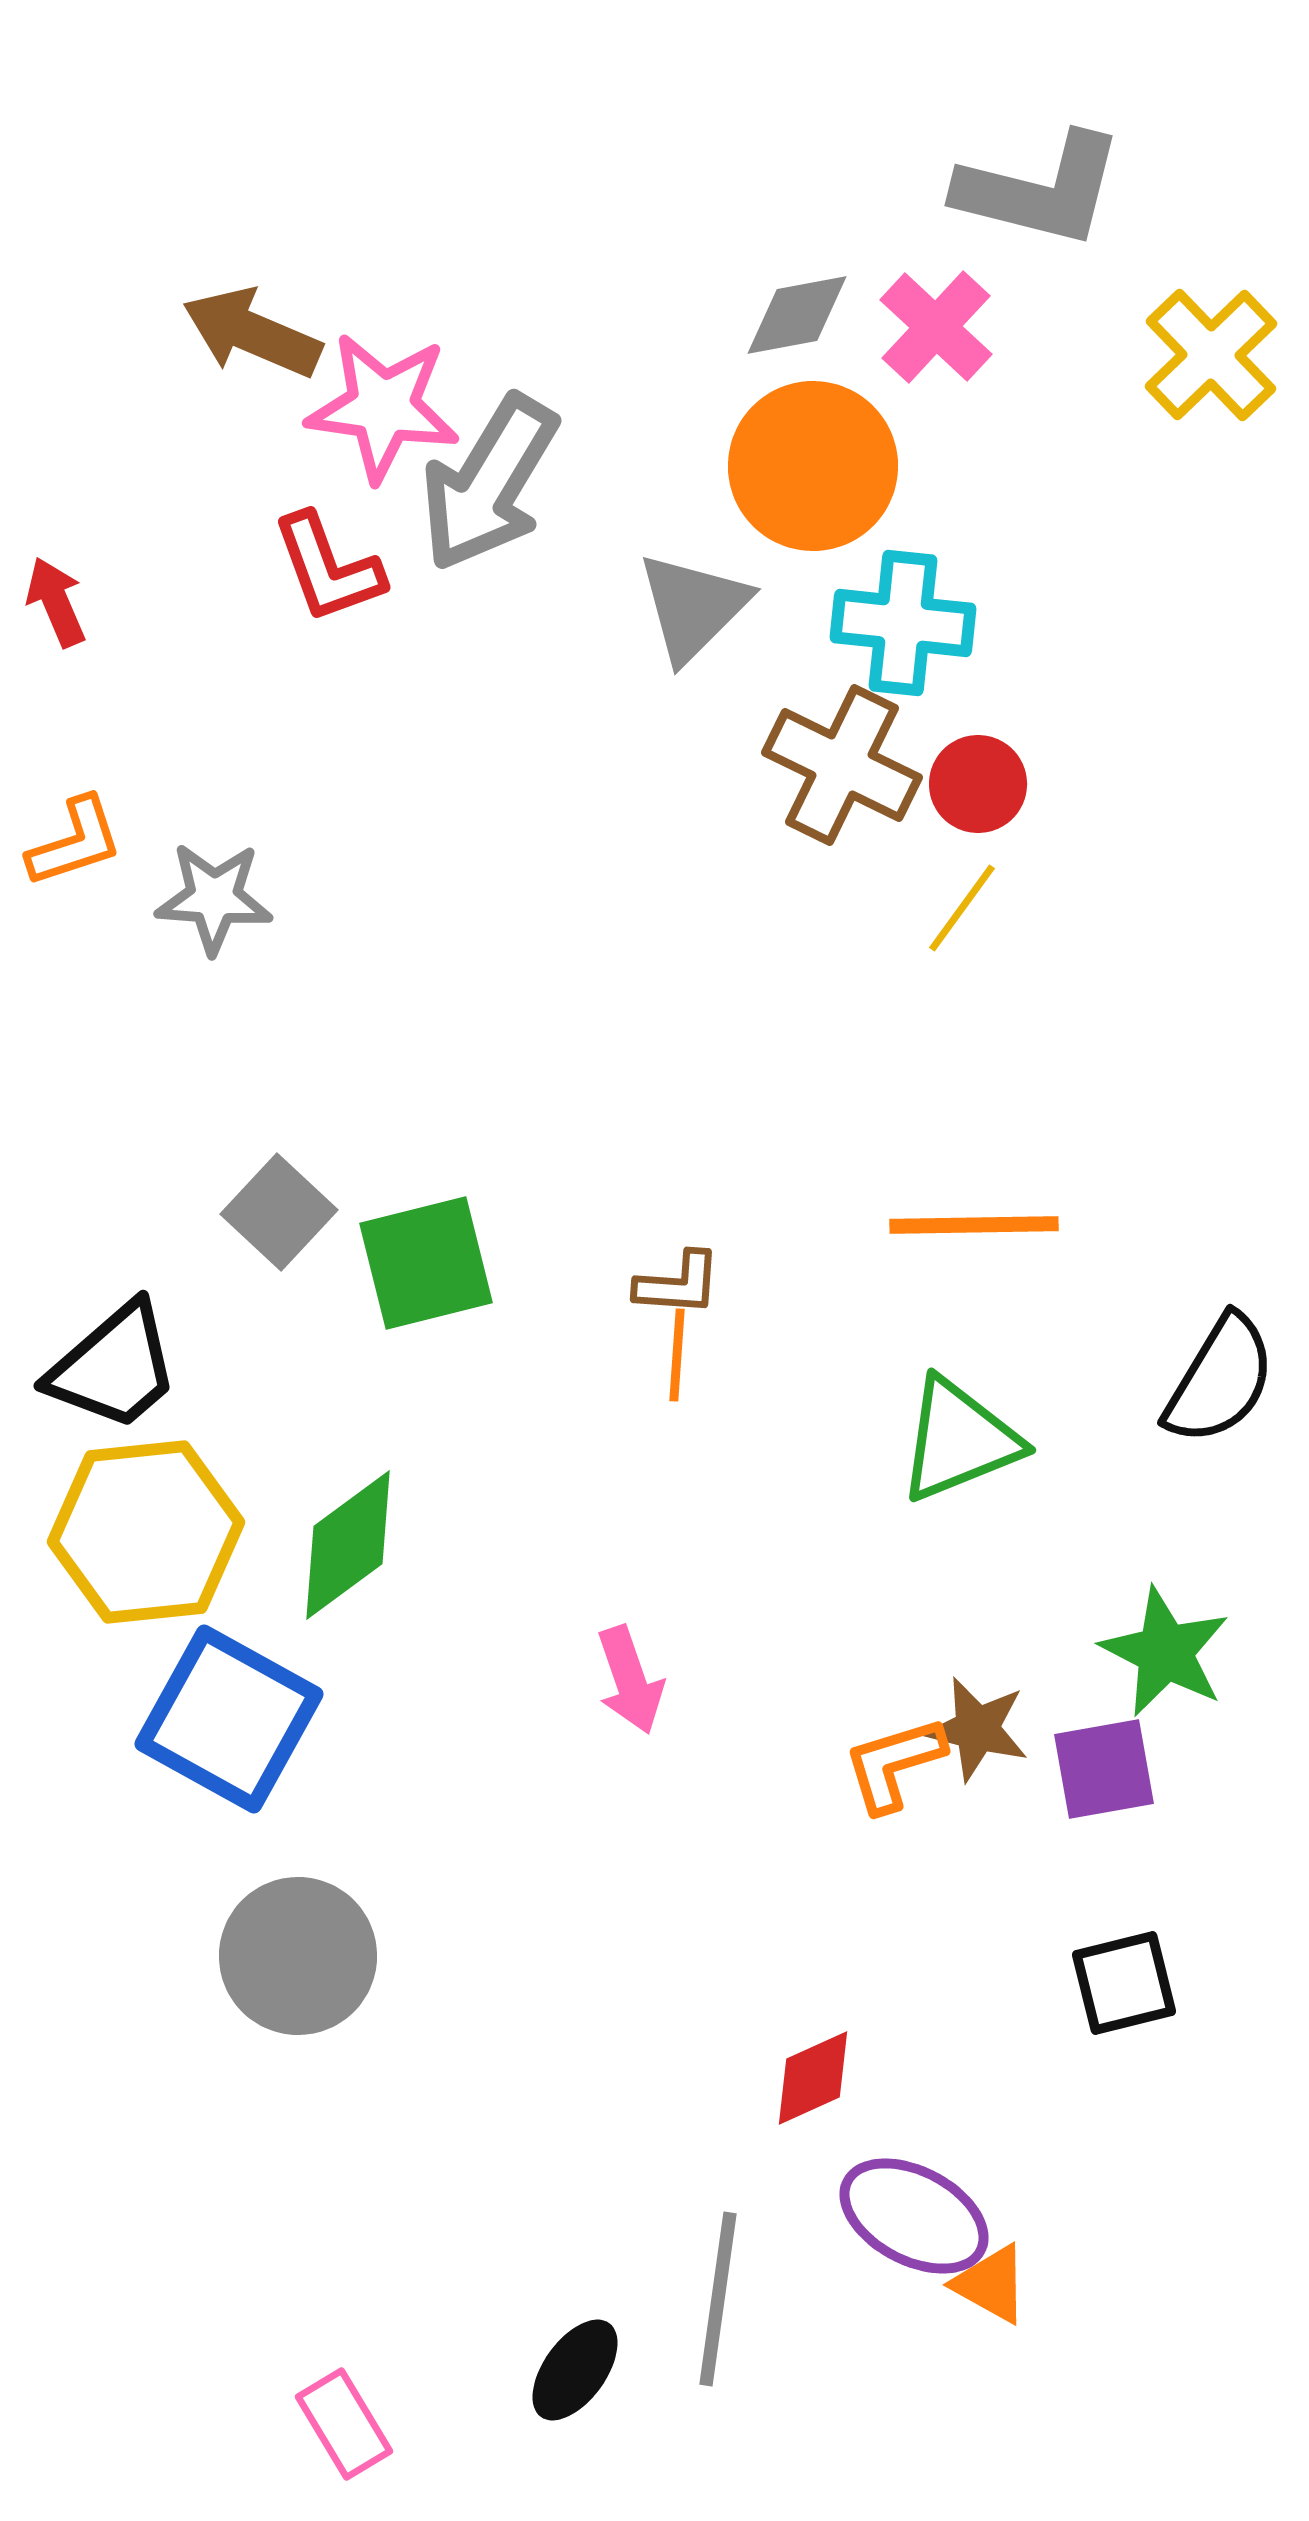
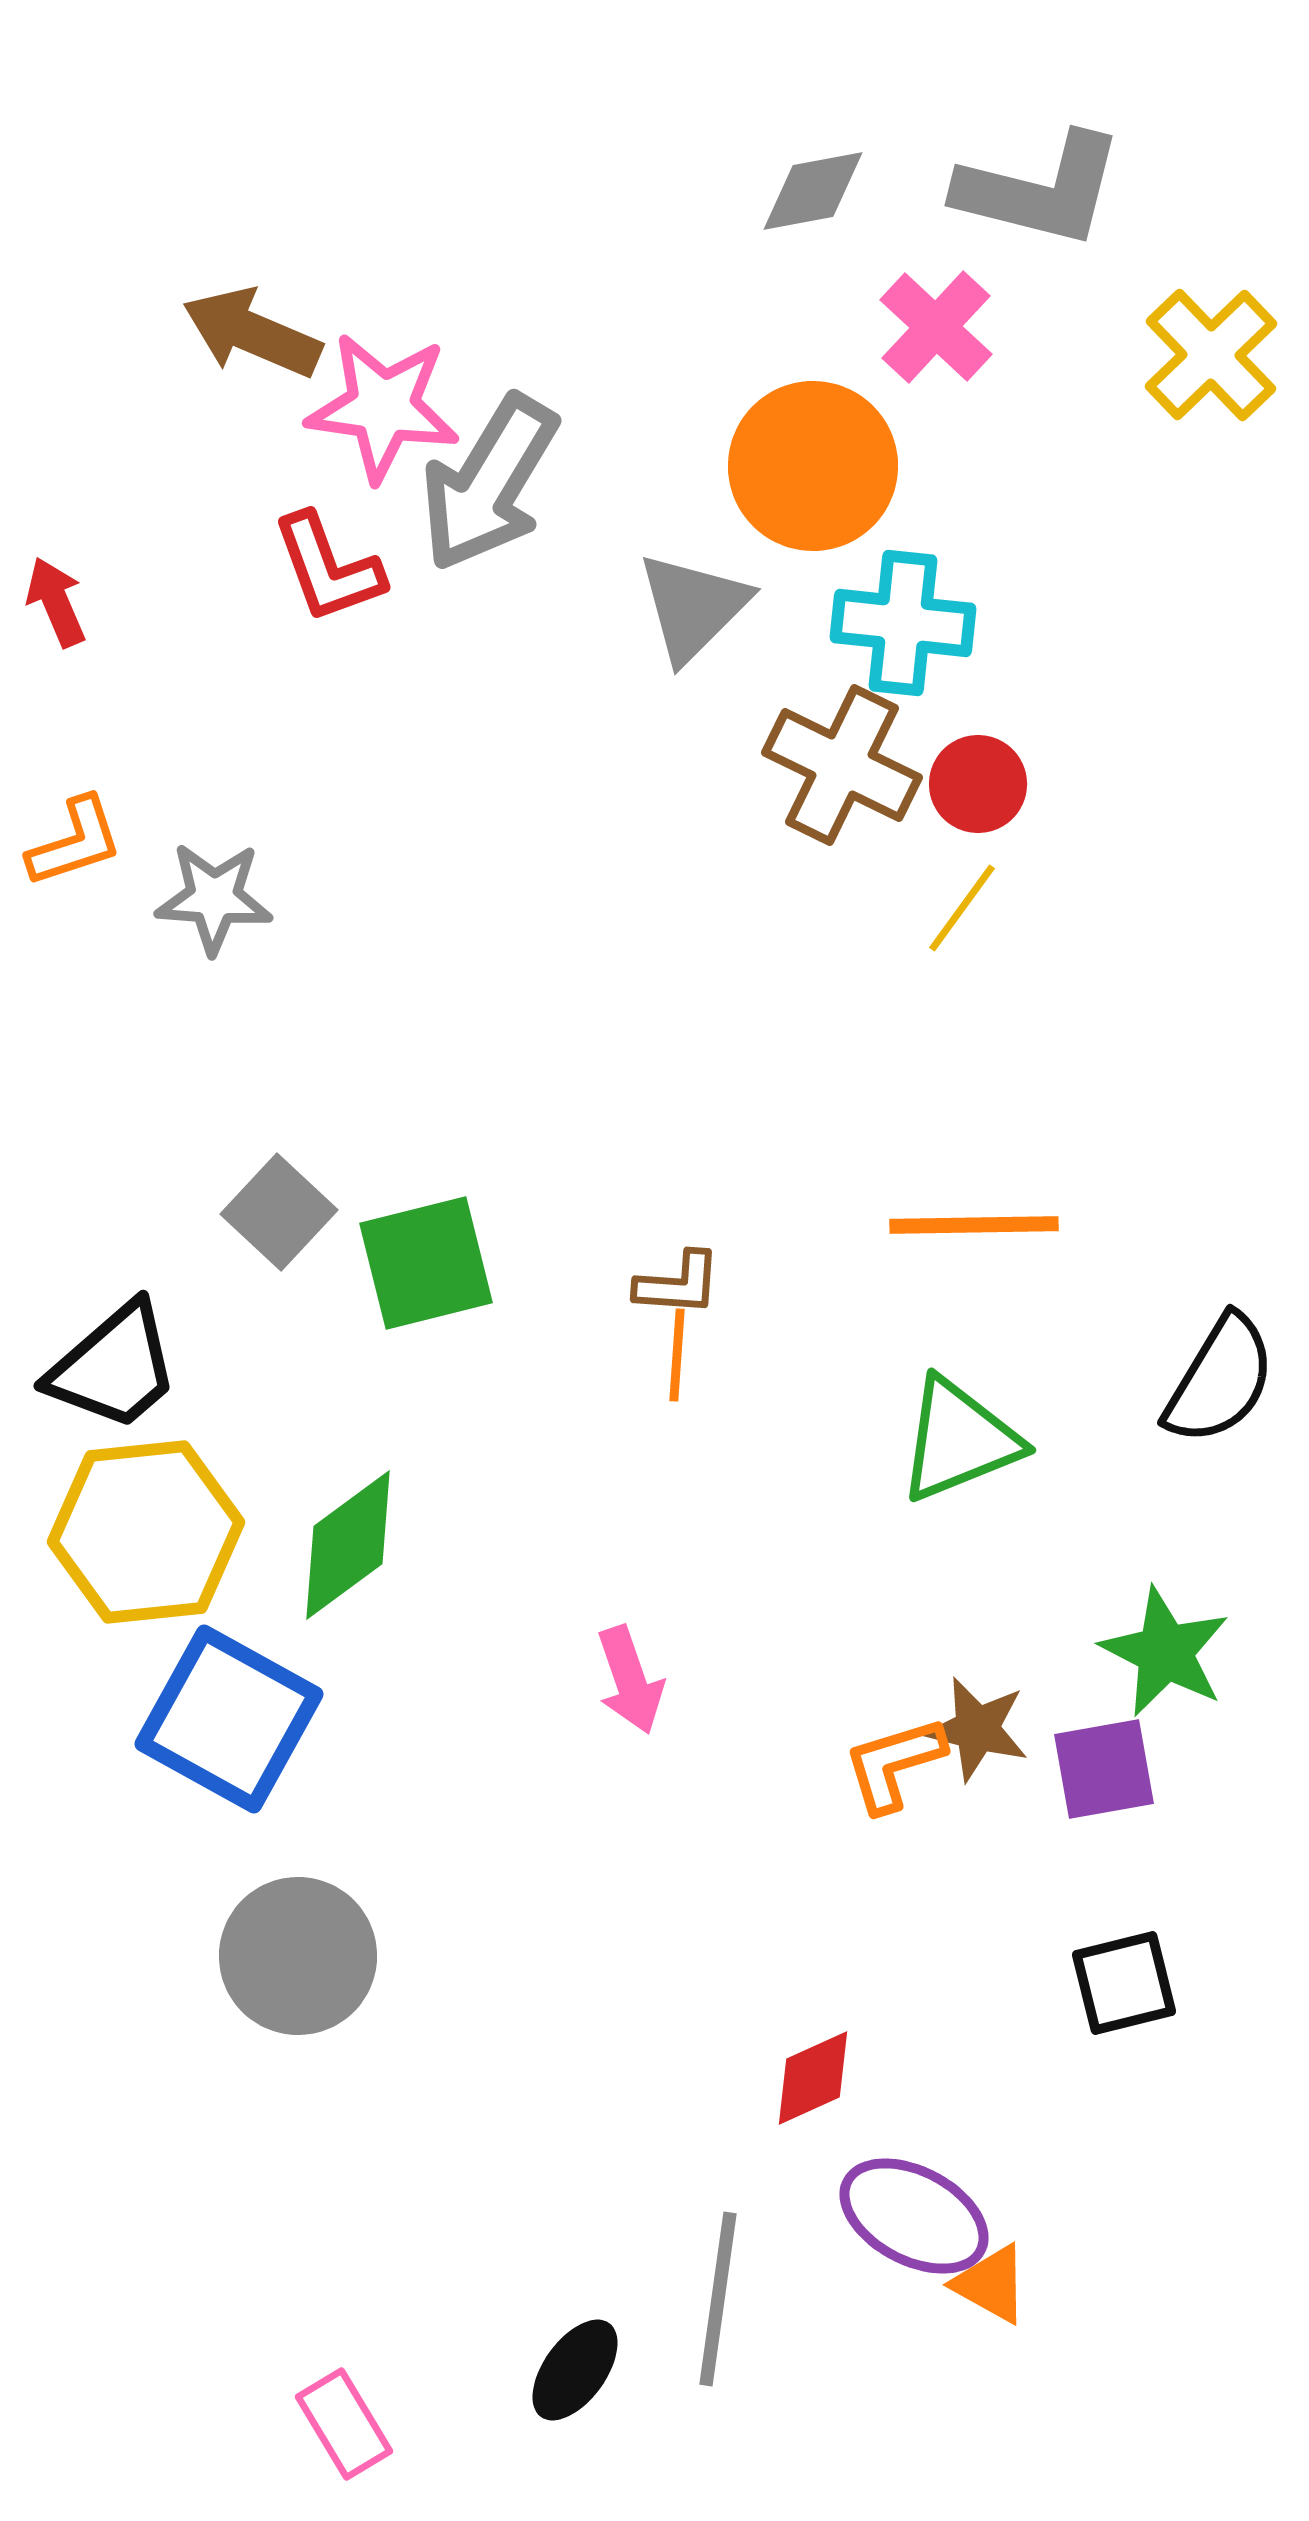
gray diamond at (797, 315): moved 16 px right, 124 px up
